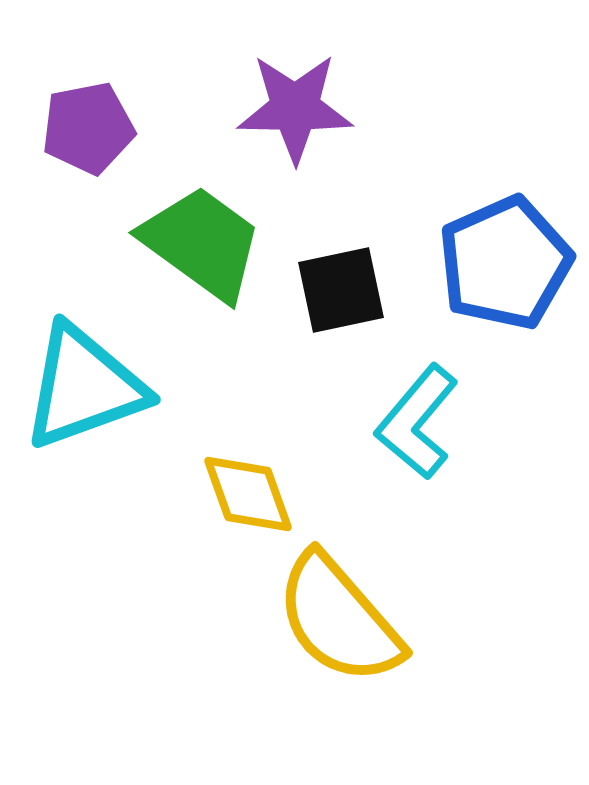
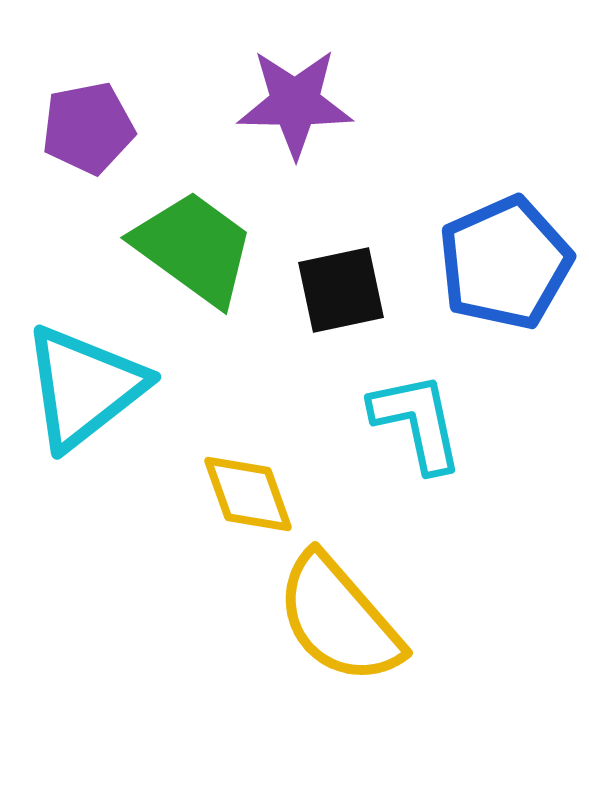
purple star: moved 5 px up
green trapezoid: moved 8 px left, 5 px down
cyan triangle: rotated 18 degrees counterclockwise
cyan L-shape: rotated 128 degrees clockwise
